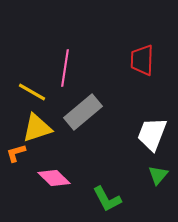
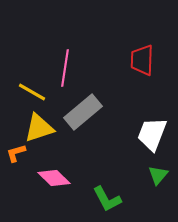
yellow triangle: moved 2 px right
